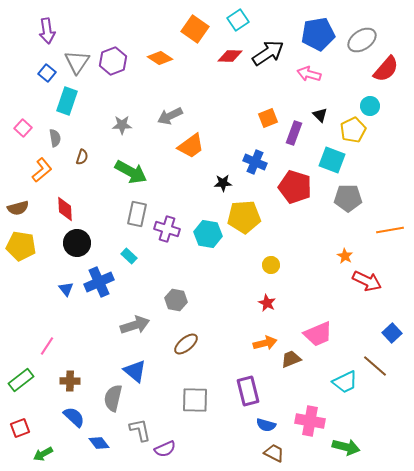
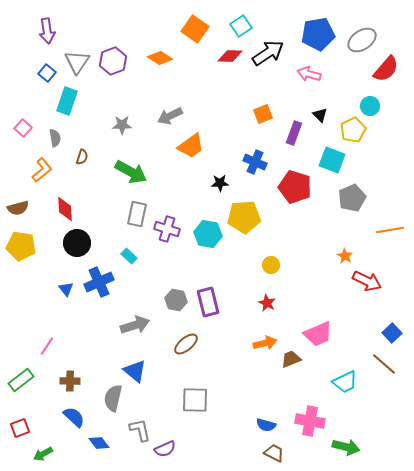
cyan square at (238, 20): moved 3 px right, 6 px down
orange square at (268, 118): moved 5 px left, 4 px up
black star at (223, 183): moved 3 px left
gray pentagon at (348, 198): moved 4 px right; rotated 24 degrees counterclockwise
brown line at (375, 366): moved 9 px right, 2 px up
purple rectangle at (248, 391): moved 40 px left, 89 px up
